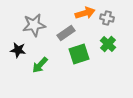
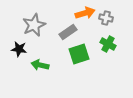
gray cross: moved 1 px left
gray star: rotated 15 degrees counterclockwise
gray rectangle: moved 2 px right, 1 px up
green cross: rotated 14 degrees counterclockwise
black star: moved 1 px right, 1 px up
green arrow: rotated 60 degrees clockwise
